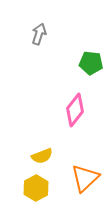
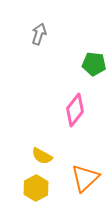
green pentagon: moved 3 px right, 1 px down
yellow semicircle: rotated 50 degrees clockwise
